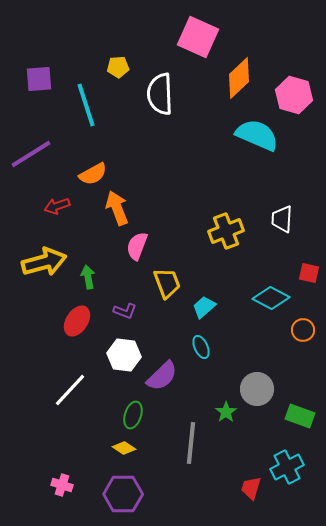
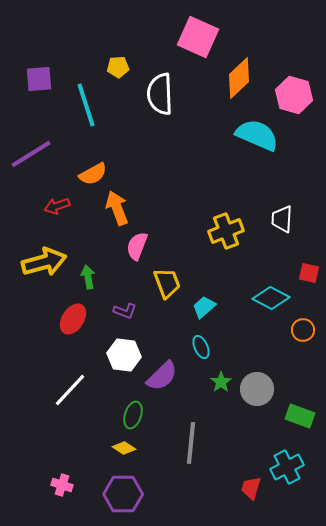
red ellipse: moved 4 px left, 2 px up
green star: moved 5 px left, 30 px up
